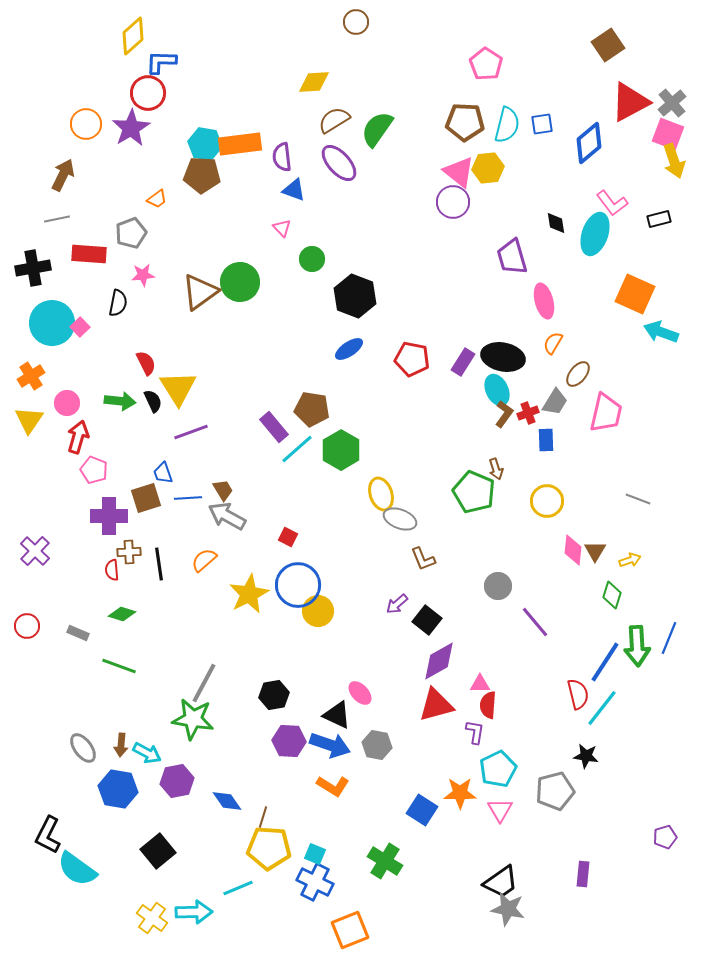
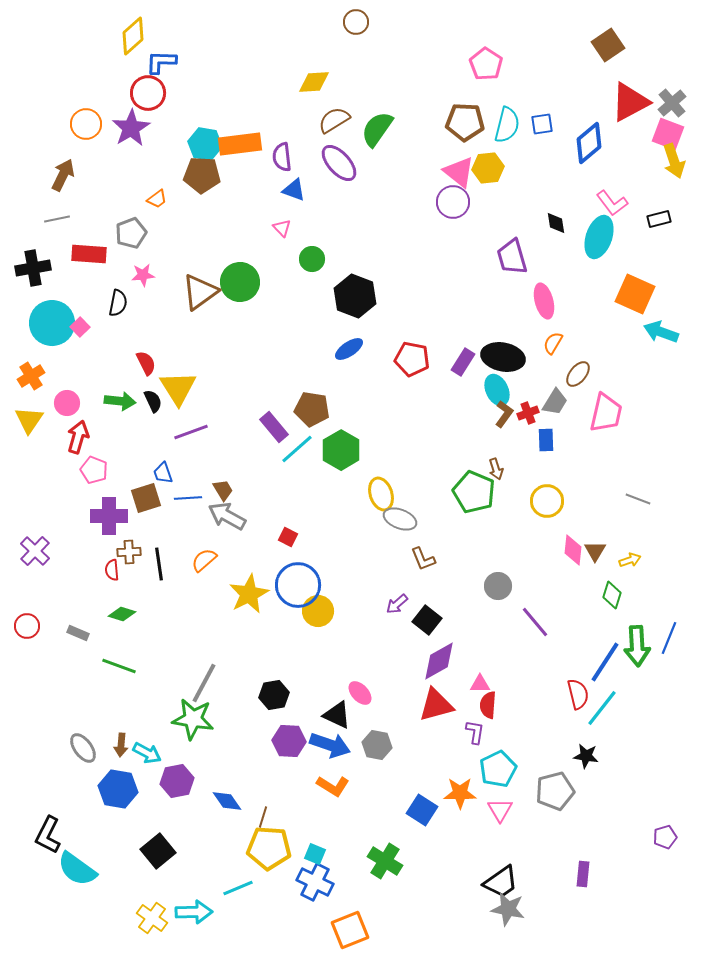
cyan ellipse at (595, 234): moved 4 px right, 3 px down
